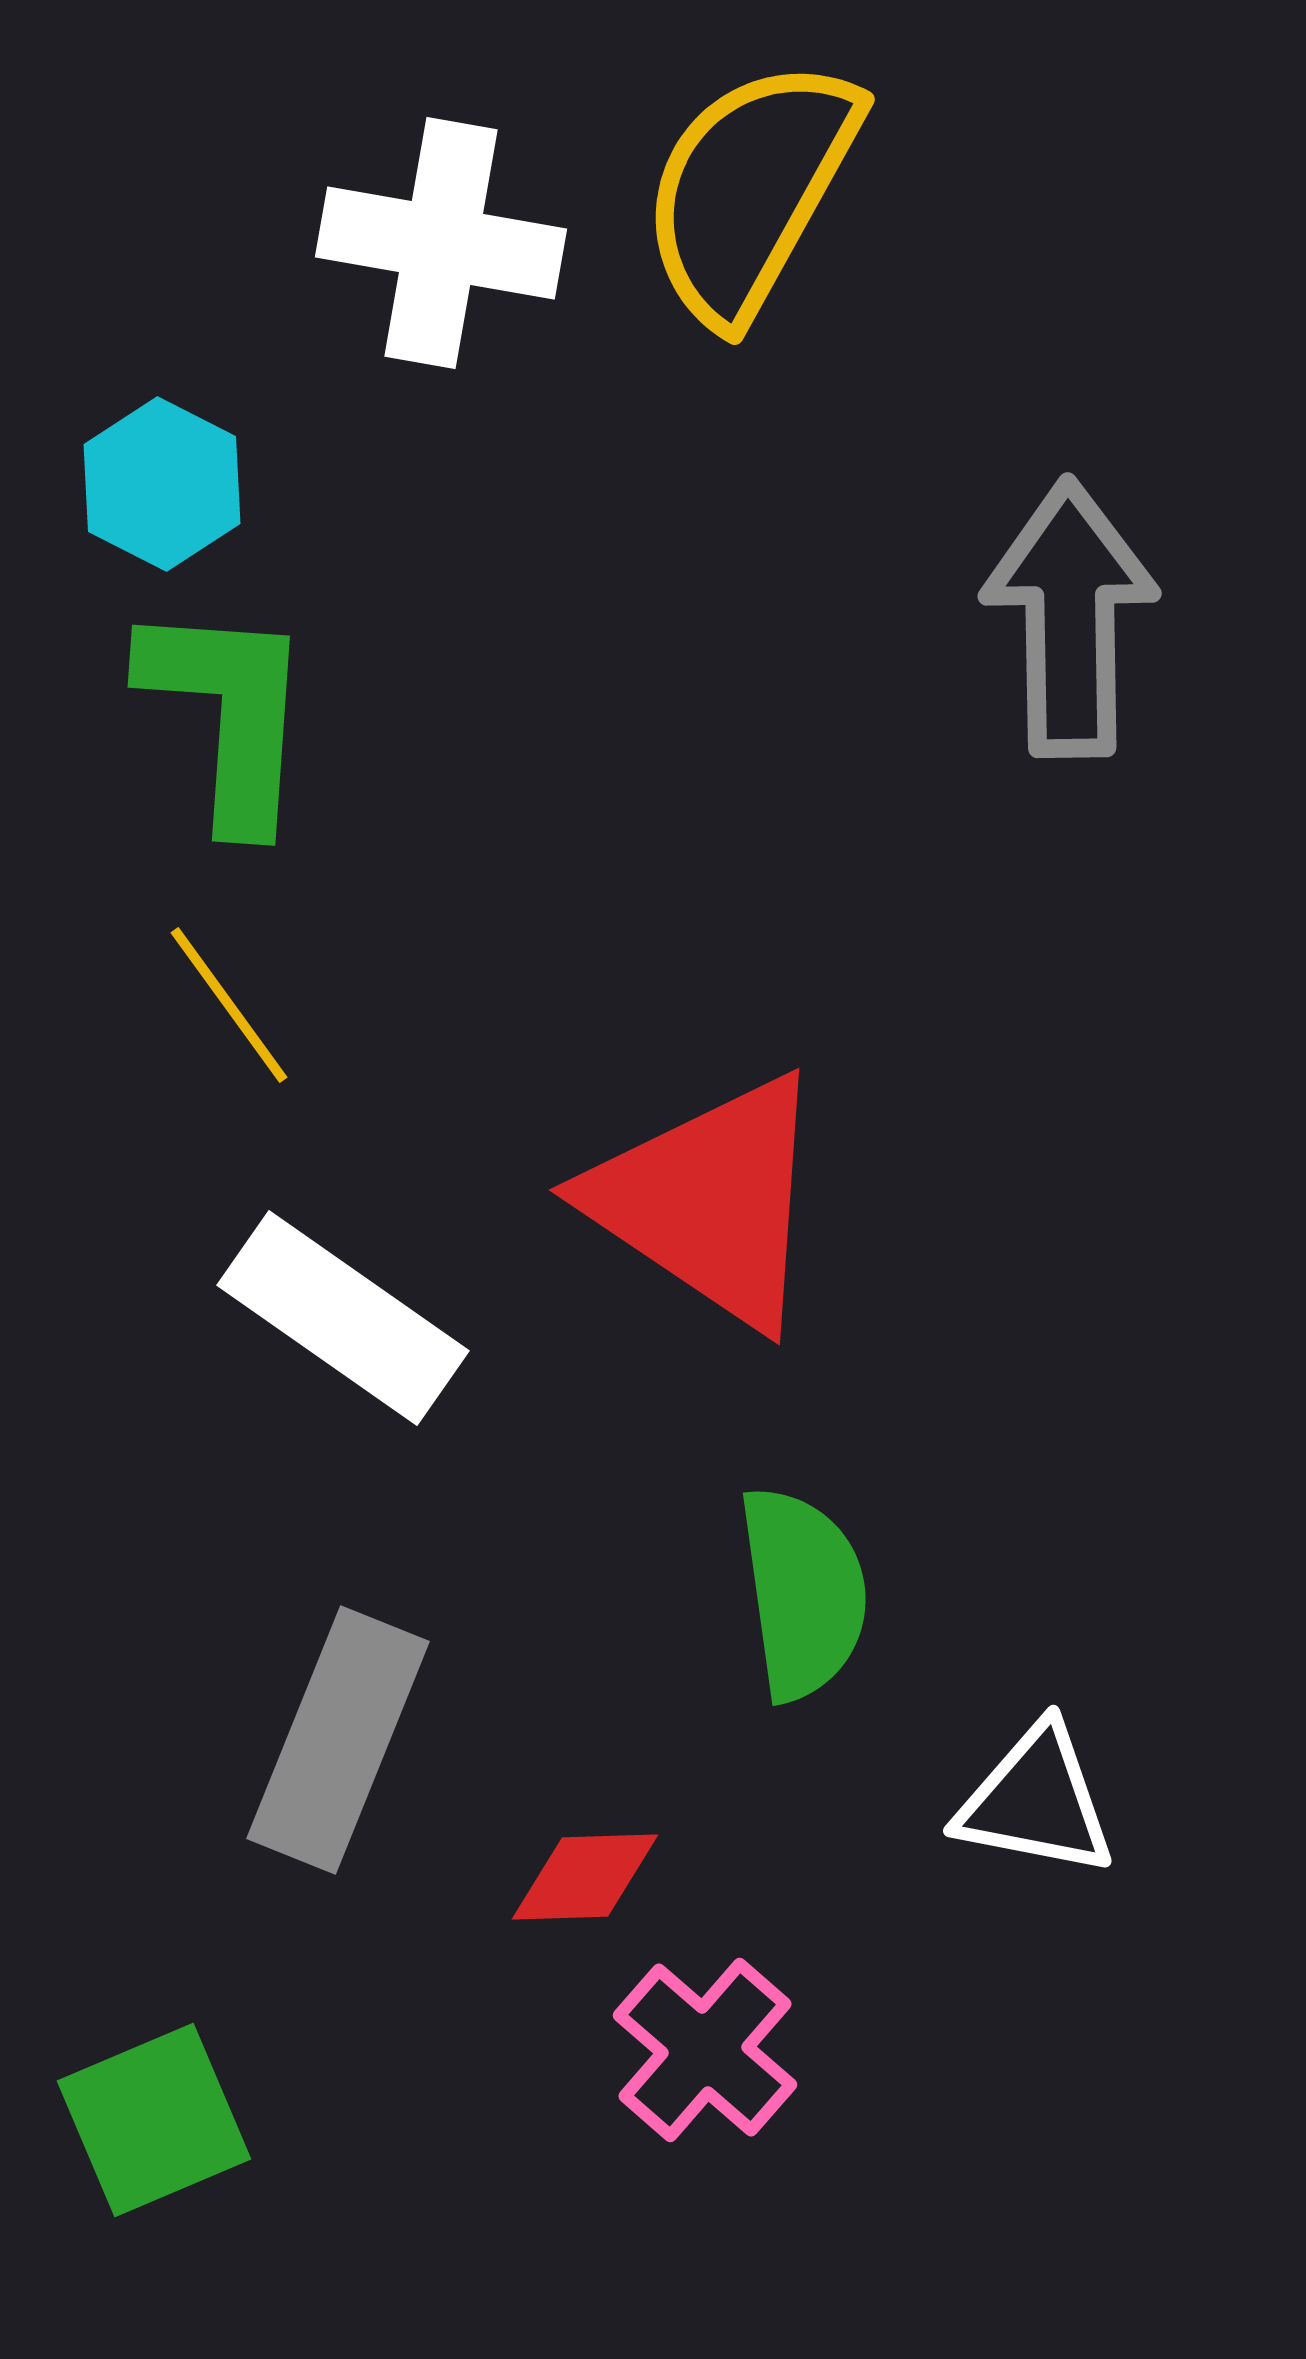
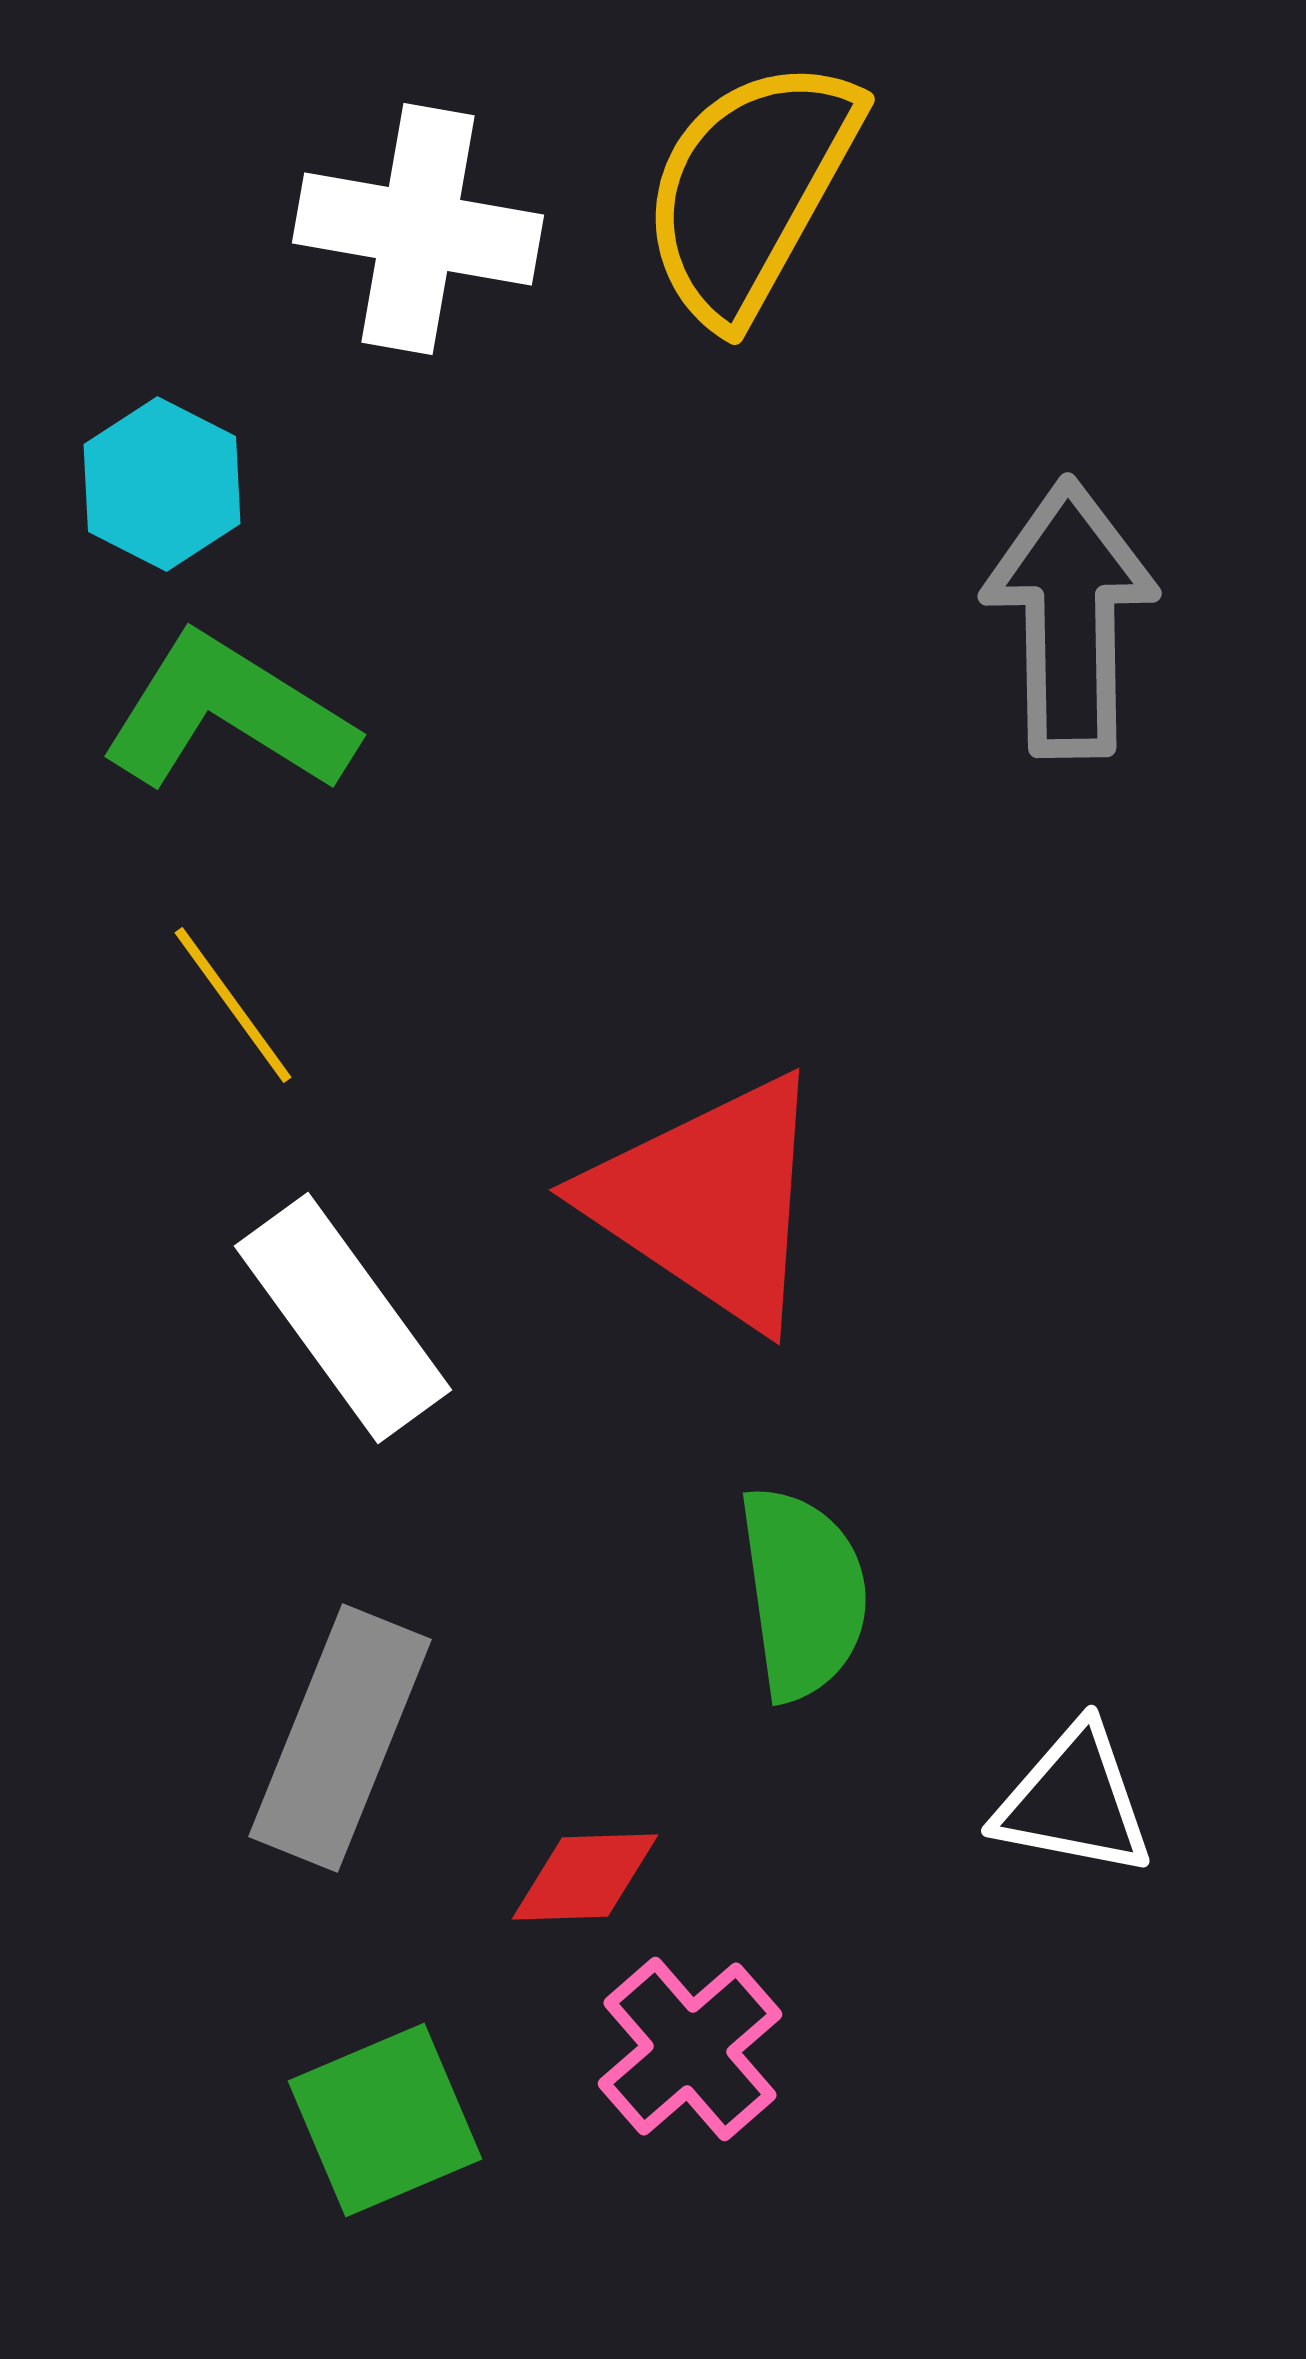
white cross: moved 23 px left, 14 px up
green L-shape: rotated 62 degrees counterclockwise
yellow line: moved 4 px right
white rectangle: rotated 19 degrees clockwise
gray rectangle: moved 2 px right, 2 px up
white triangle: moved 38 px right
pink cross: moved 15 px left, 1 px up; rotated 8 degrees clockwise
green square: moved 231 px right
